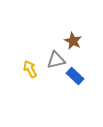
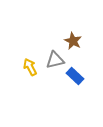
gray triangle: moved 1 px left
yellow arrow: moved 2 px up
